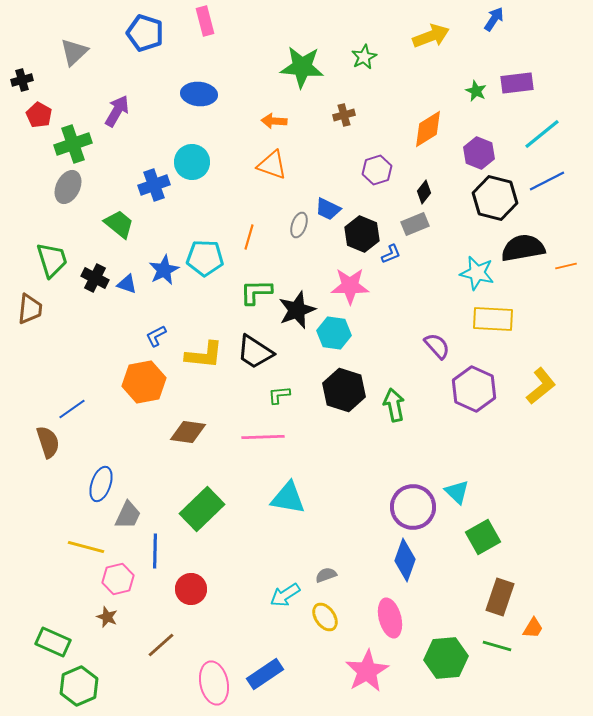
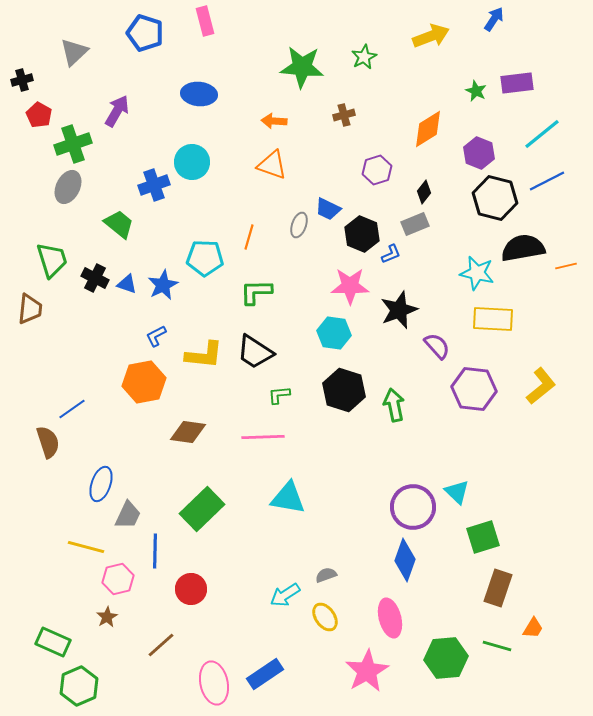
blue star at (164, 270): moved 1 px left, 15 px down
black star at (297, 310): moved 102 px right
purple hexagon at (474, 389): rotated 18 degrees counterclockwise
green square at (483, 537): rotated 12 degrees clockwise
brown rectangle at (500, 597): moved 2 px left, 9 px up
brown star at (107, 617): rotated 20 degrees clockwise
